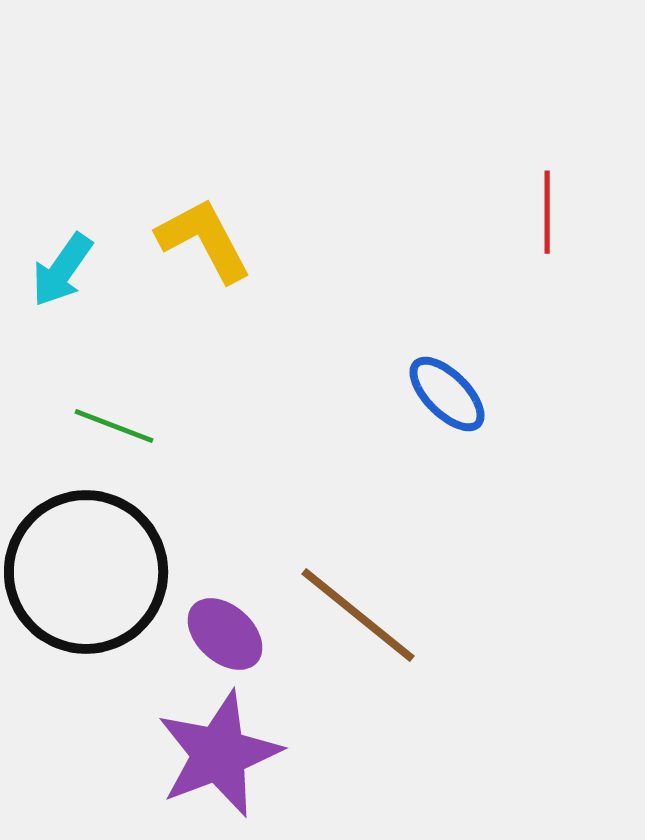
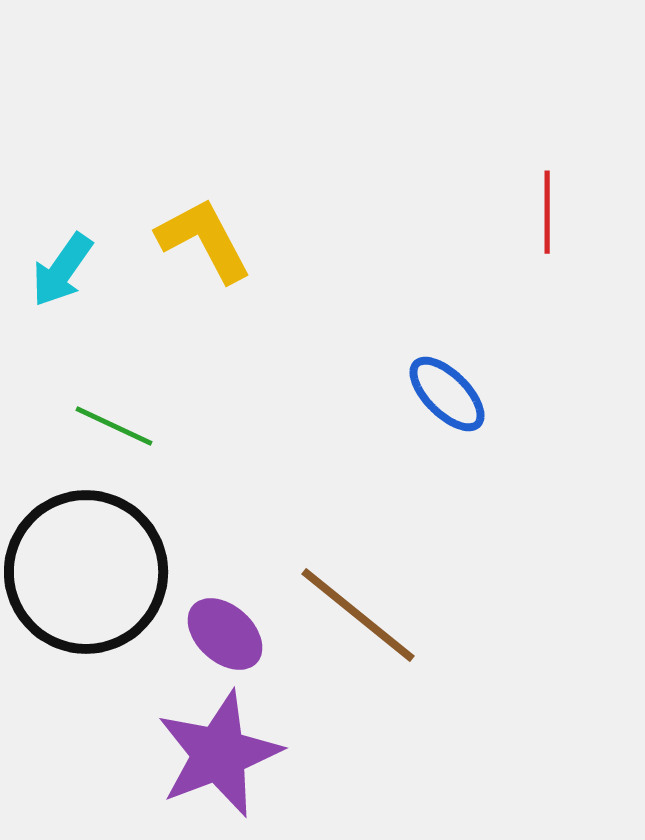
green line: rotated 4 degrees clockwise
